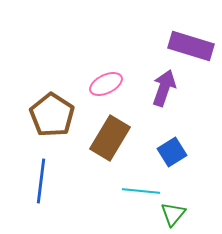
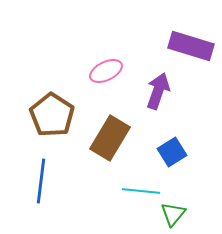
pink ellipse: moved 13 px up
purple arrow: moved 6 px left, 3 px down
